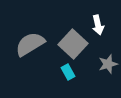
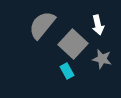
gray semicircle: moved 12 px right, 19 px up; rotated 20 degrees counterclockwise
gray star: moved 6 px left, 5 px up; rotated 30 degrees clockwise
cyan rectangle: moved 1 px left, 1 px up
